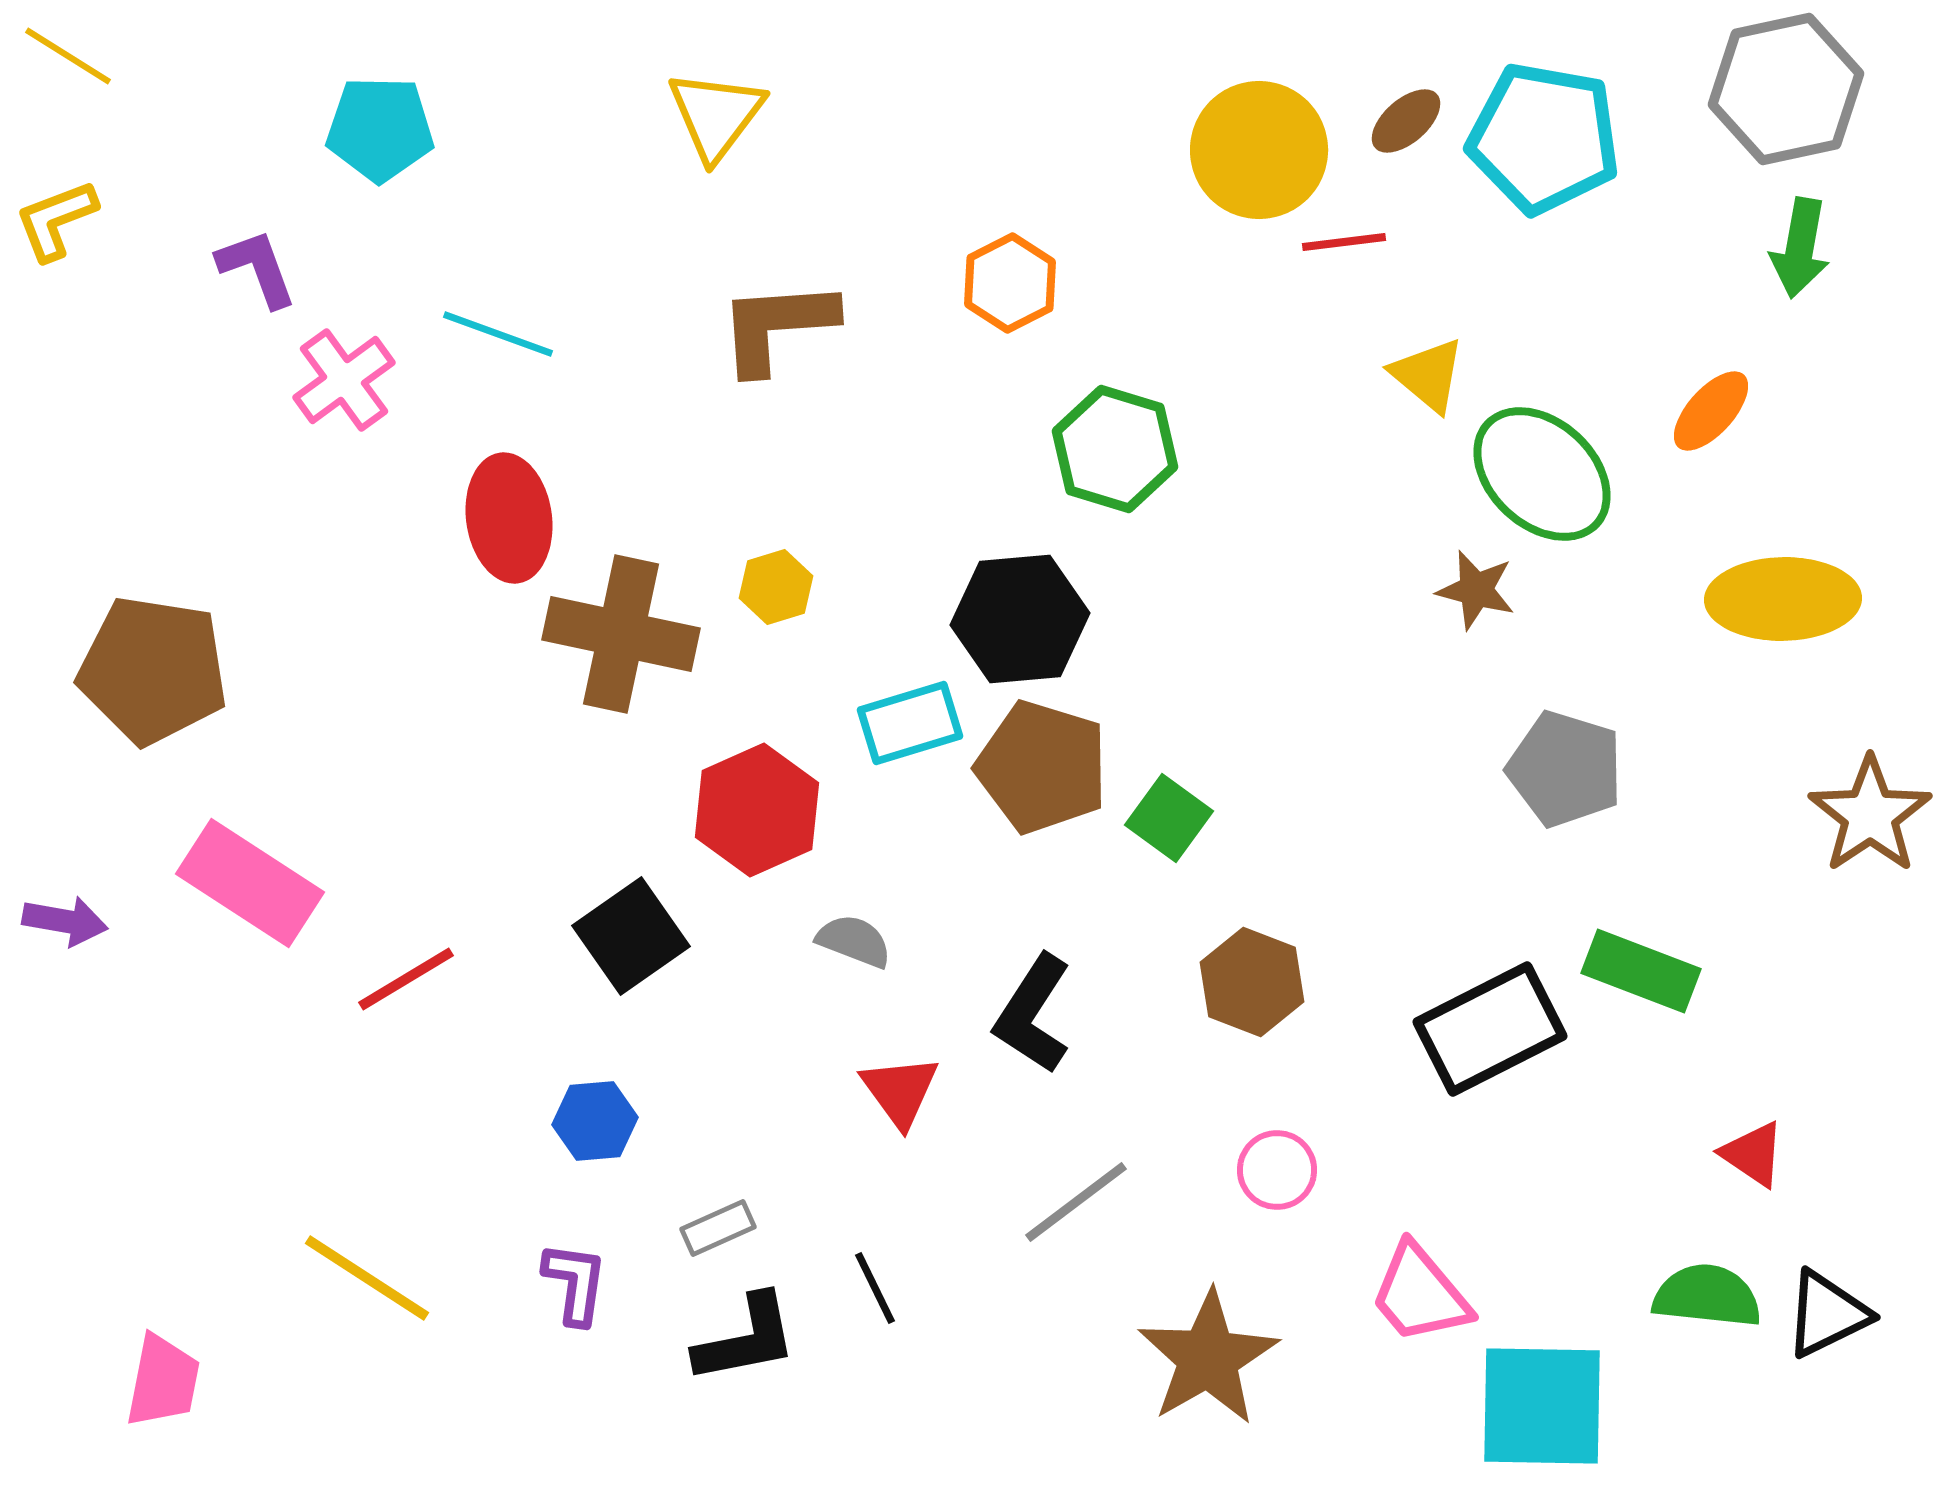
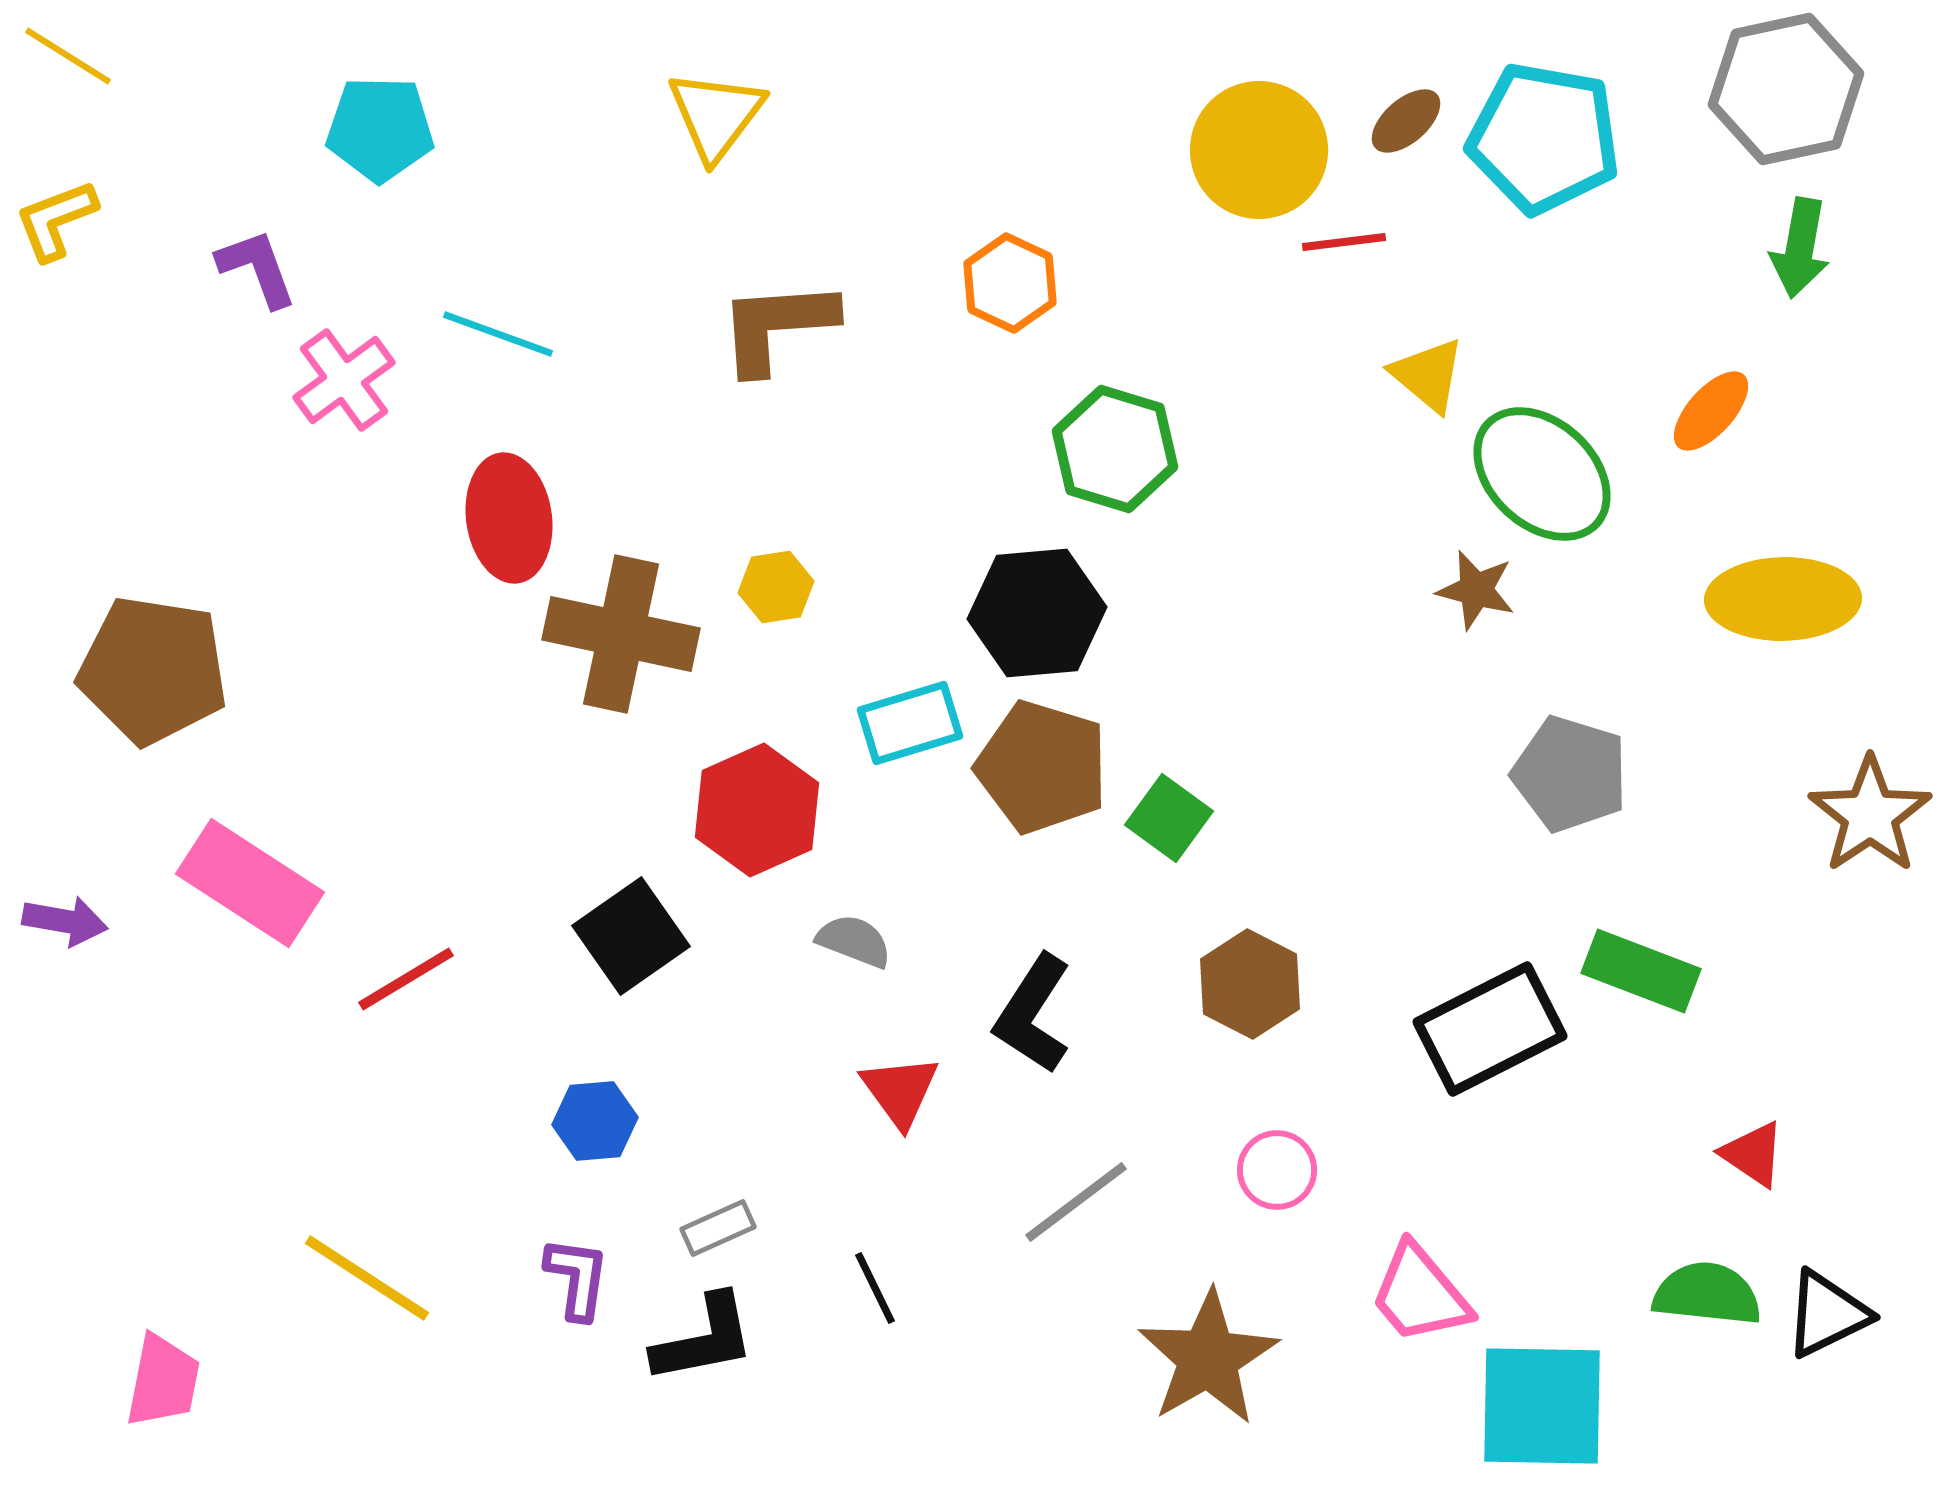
orange hexagon at (1010, 283): rotated 8 degrees counterclockwise
yellow hexagon at (776, 587): rotated 8 degrees clockwise
black hexagon at (1020, 619): moved 17 px right, 6 px up
gray pentagon at (1565, 769): moved 5 px right, 5 px down
brown hexagon at (1252, 982): moved 2 px left, 2 px down; rotated 6 degrees clockwise
purple L-shape at (575, 1283): moved 2 px right, 5 px up
green semicircle at (1707, 1296): moved 2 px up
black L-shape at (746, 1339): moved 42 px left
